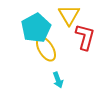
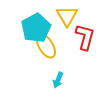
yellow triangle: moved 2 px left, 1 px down
yellow ellipse: moved 3 px up
cyan arrow: rotated 42 degrees clockwise
